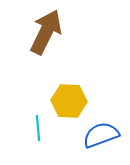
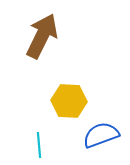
brown arrow: moved 4 px left, 4 px down
cyan line: moved 1 px right, 17 px down
